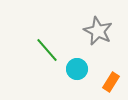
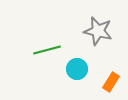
gray star: rotated 12 degrees counterclockwise
green line: rotated 64 degrees counterclockwise
